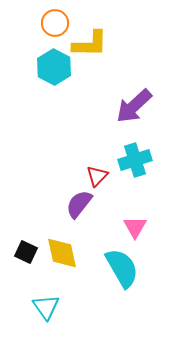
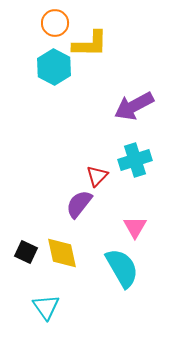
purple arrow: rotated 15 degrees clockwise
